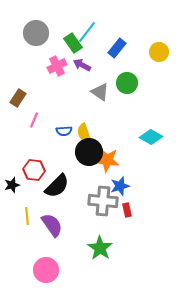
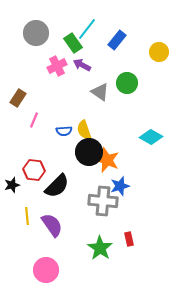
cyan line: moved 3 px up
blue rectangle: moved 8 px up
yellow semicircle: moved 3 px up
orange star: rotated 15 degrees clockwise
red rectangle: moved 2 px right, 29 px down
